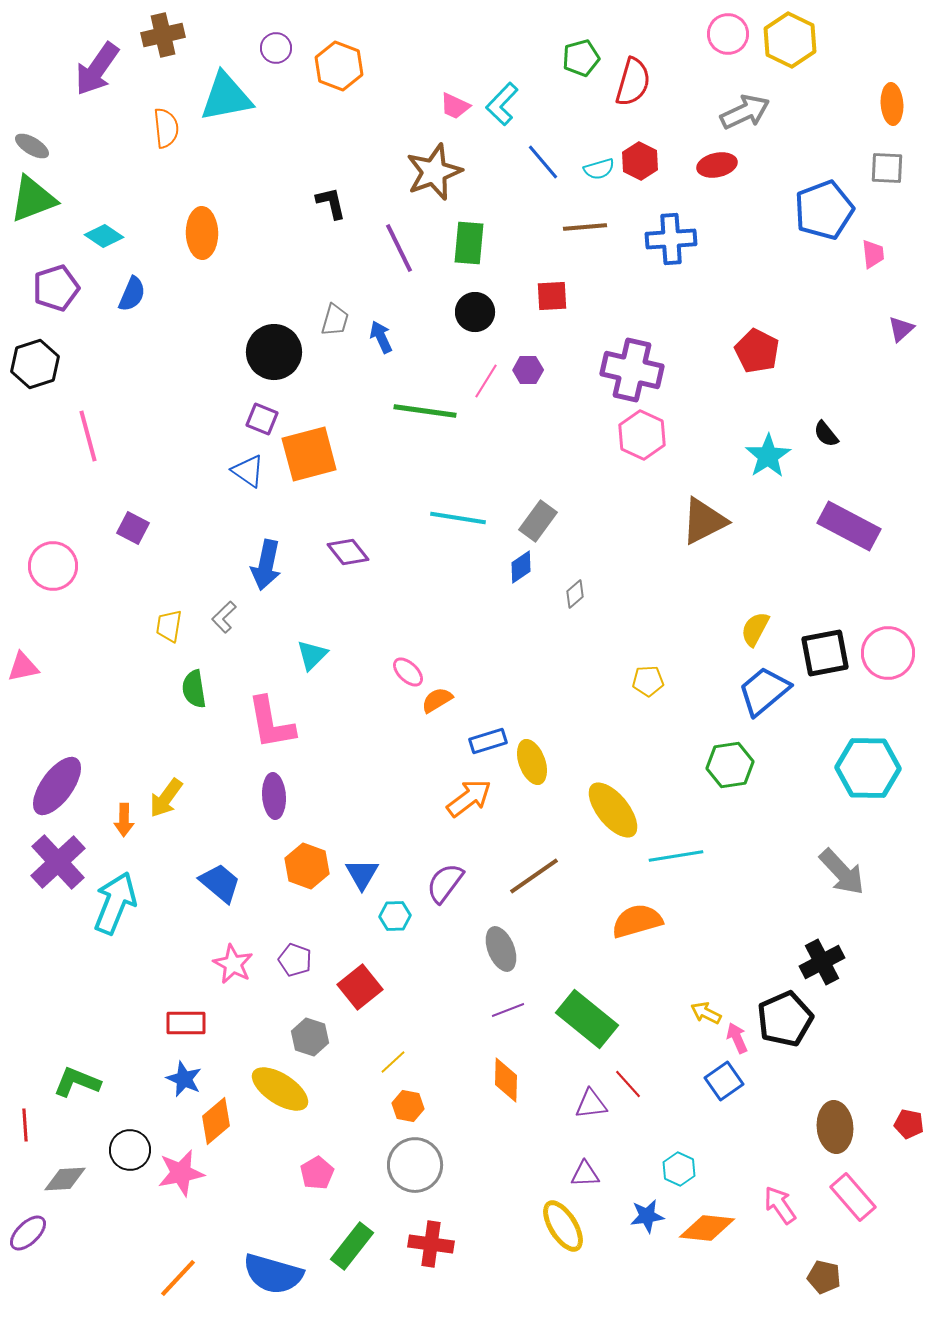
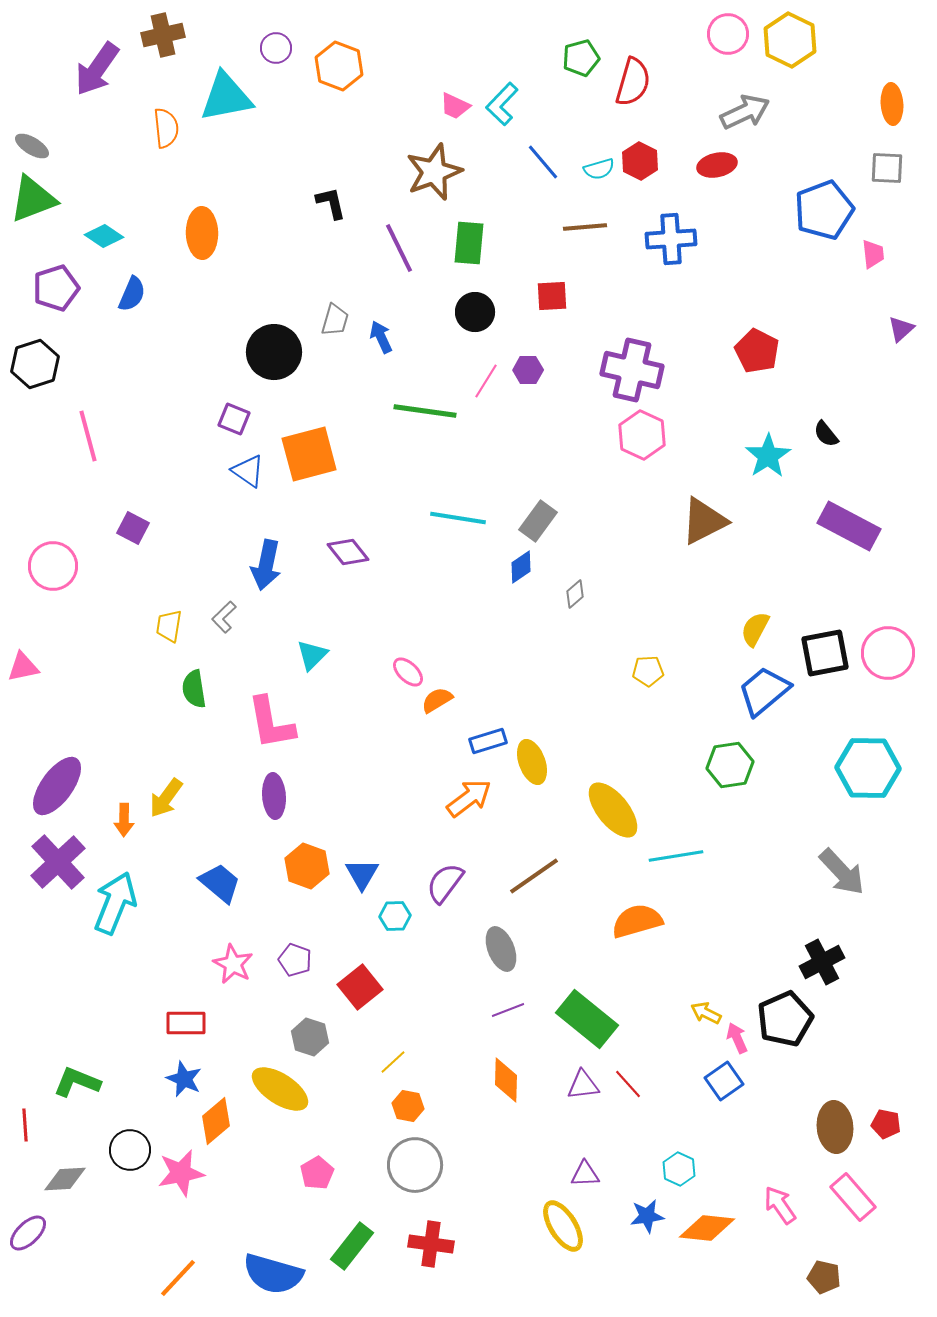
purple square at (262, 419): moved 28 px left
yellow pentagon at (648, 681): moved 10 px up
purple triangle at (591, 1104): moved 8 px left, 19 px up
red pentagon at (909, 1124): moved 23 px left
